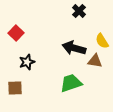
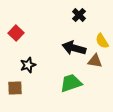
black cross: moved 4 px down
black star: moved 1 px right, 3 px down
